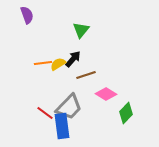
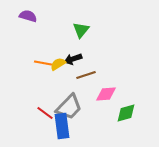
purple semicircle: moved 1 px right, 1 px down; rotated 54 degrees counterclockwise
black arrow: rotated 150 degrees counterclockwise
orange line: rotated 18 degrees clockwise
pink diamond: rotated 35 degrees counterclockwise
green diamond: rotated 30 degrees clockwise
